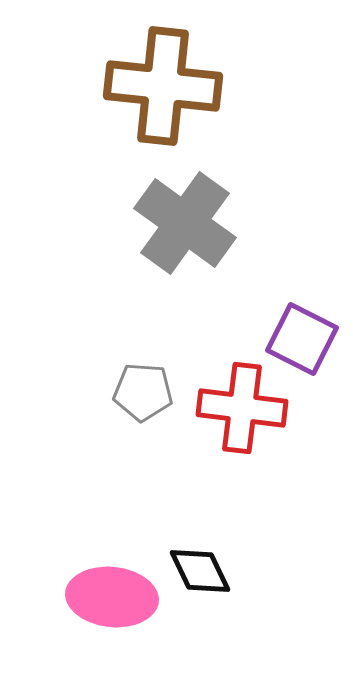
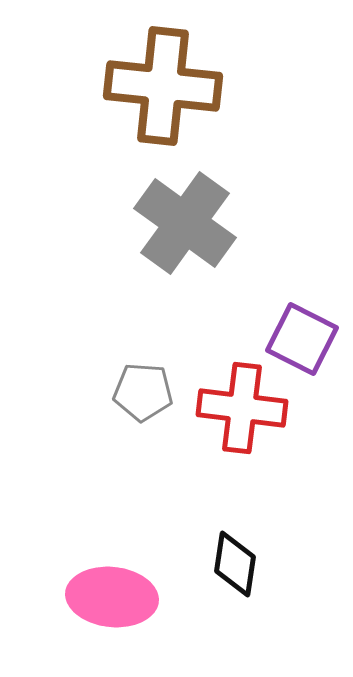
black diamond: moved 35 px right, 7 px up; rotated 34 degrees clockwise
